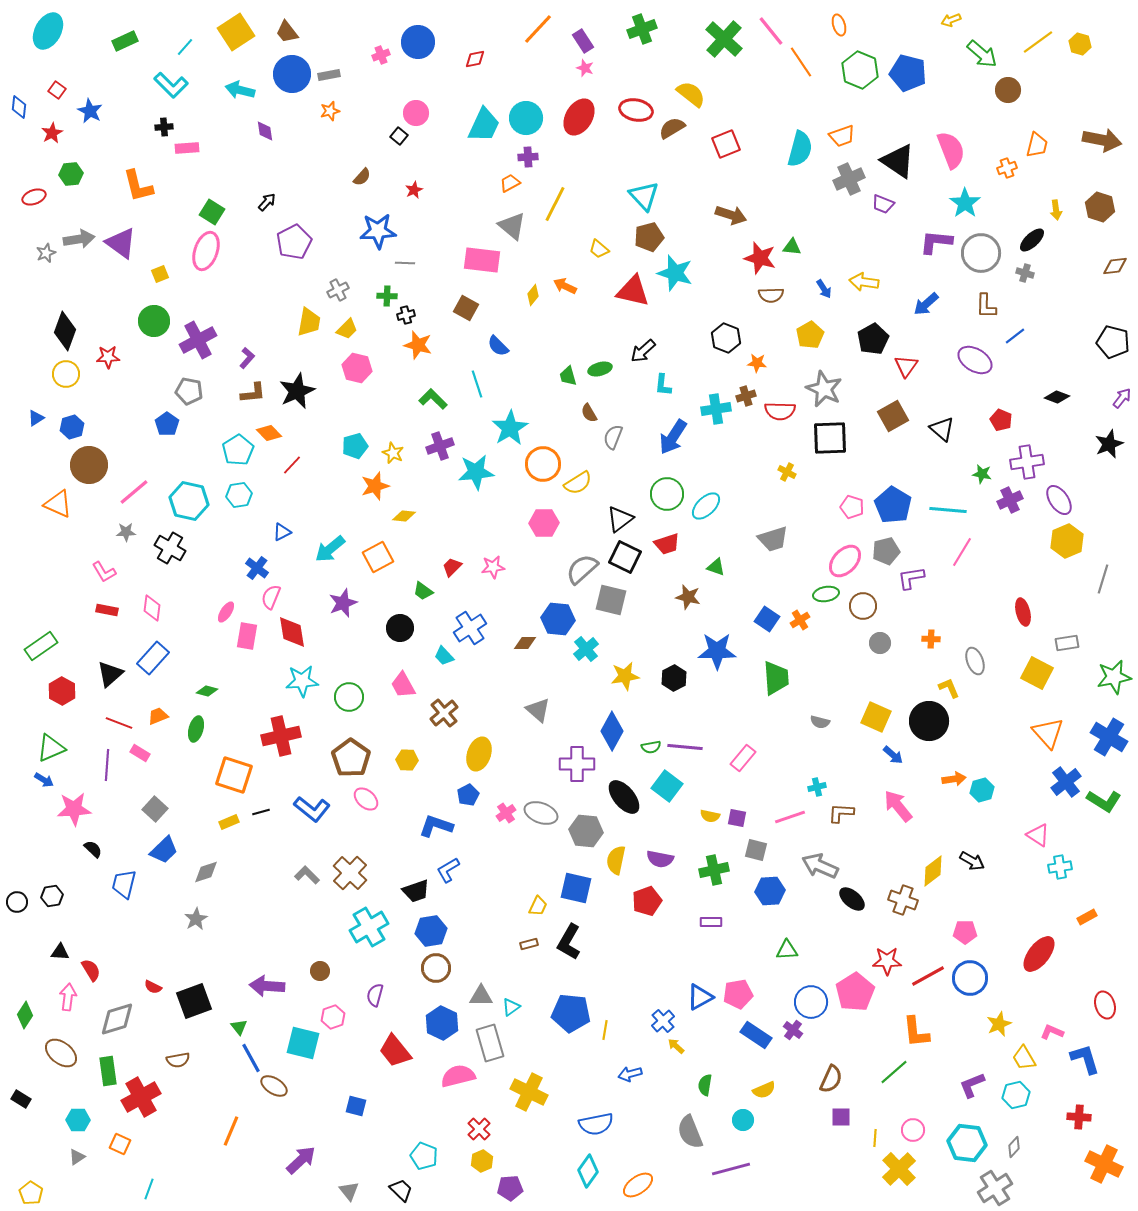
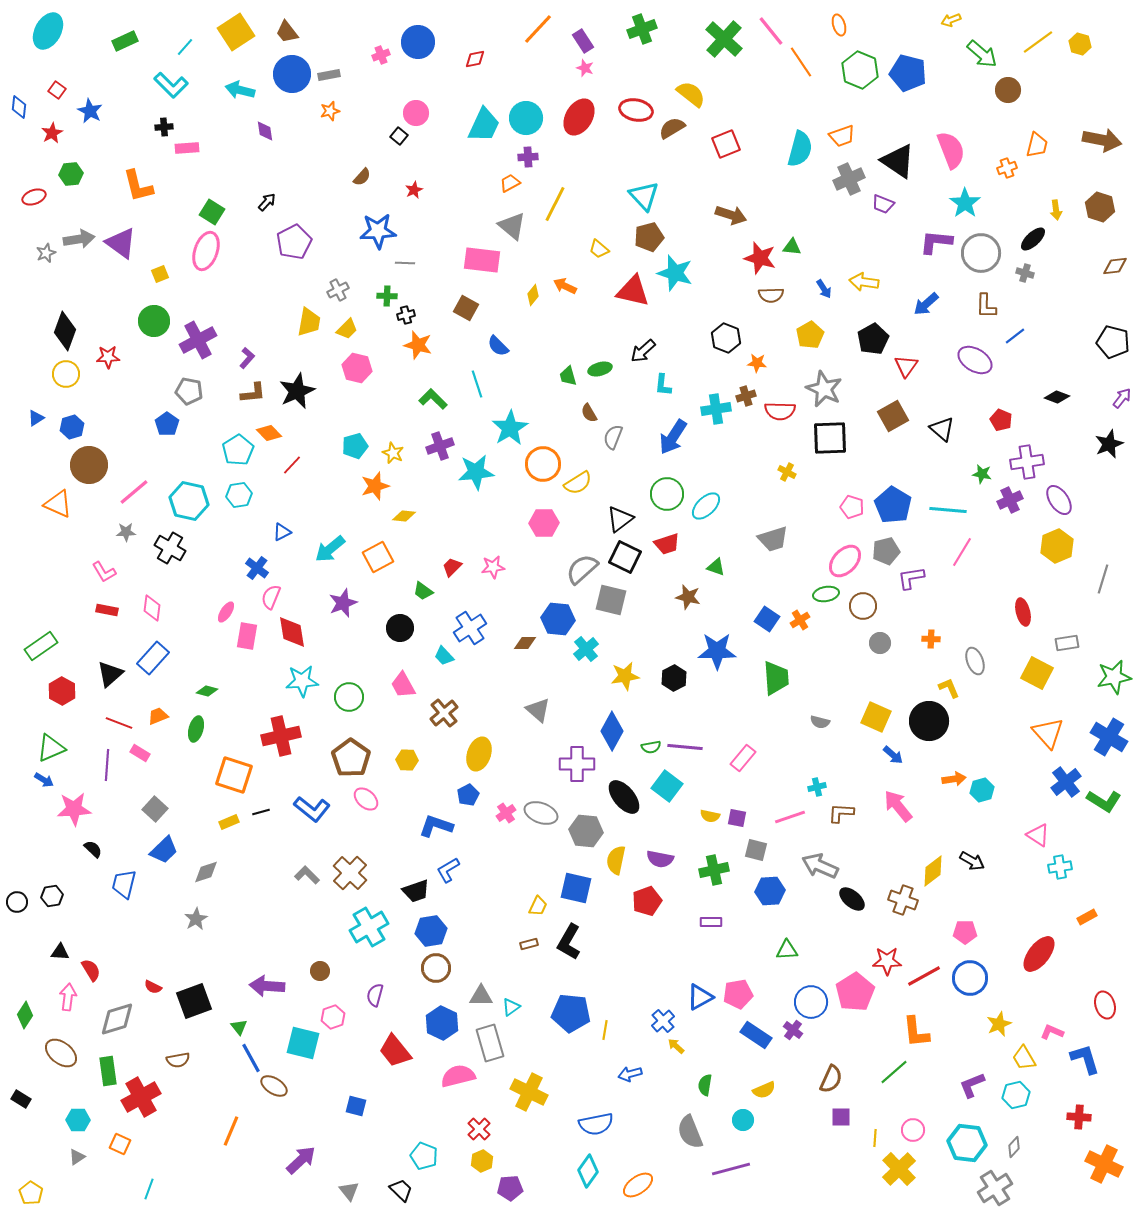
black ellipse at (1032, 240): moved 1 px right, 1 px up
yellow hexagon at (1067, 541): moved 10 px left, 5 px down
red line at (928, 976): moved 4 px left
